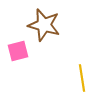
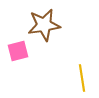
brown star: rotated 24 degrees counterclockwise
